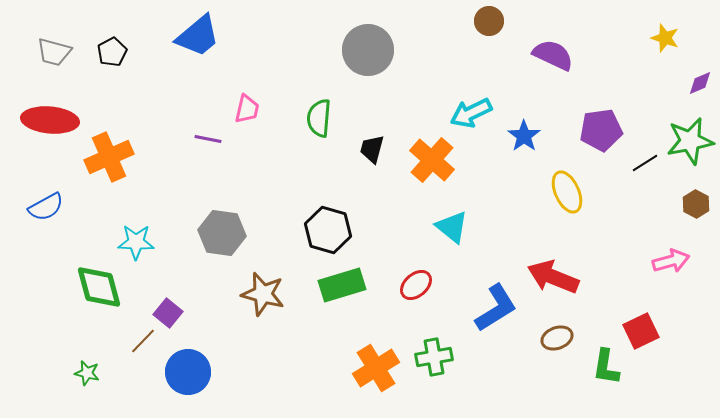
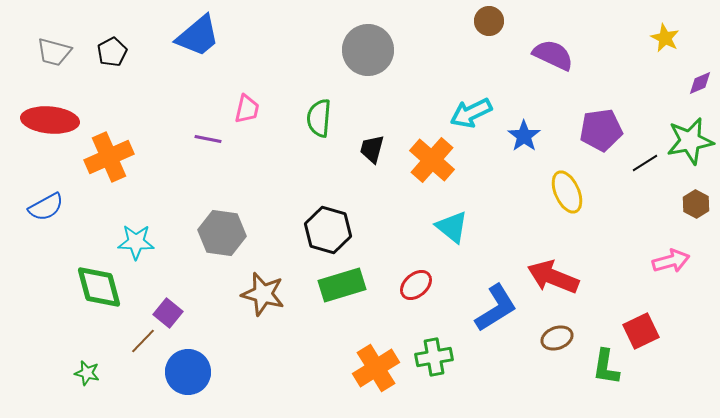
yellow star at (665, 38): rotated 8 degrees clockwise
